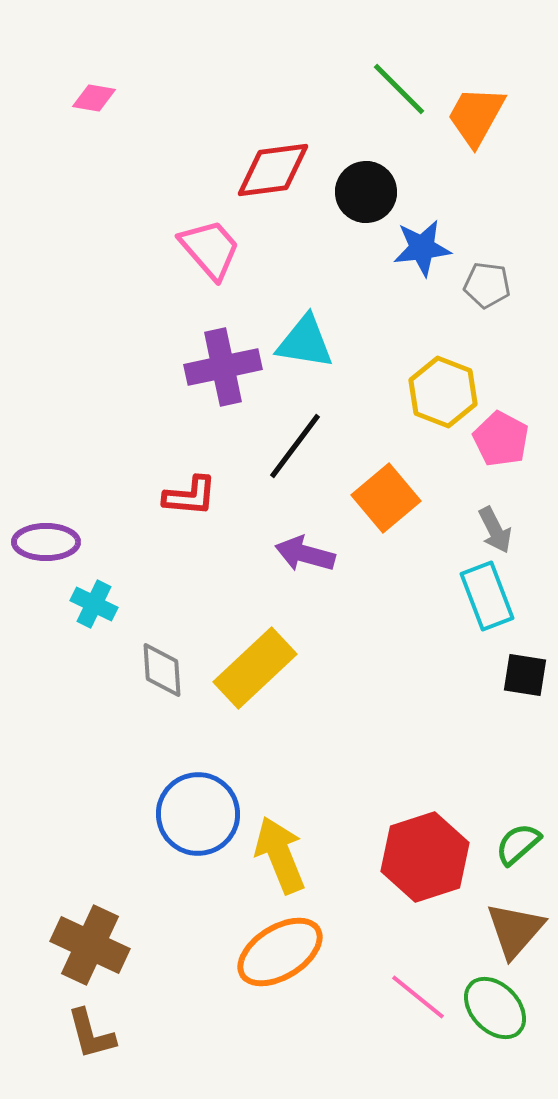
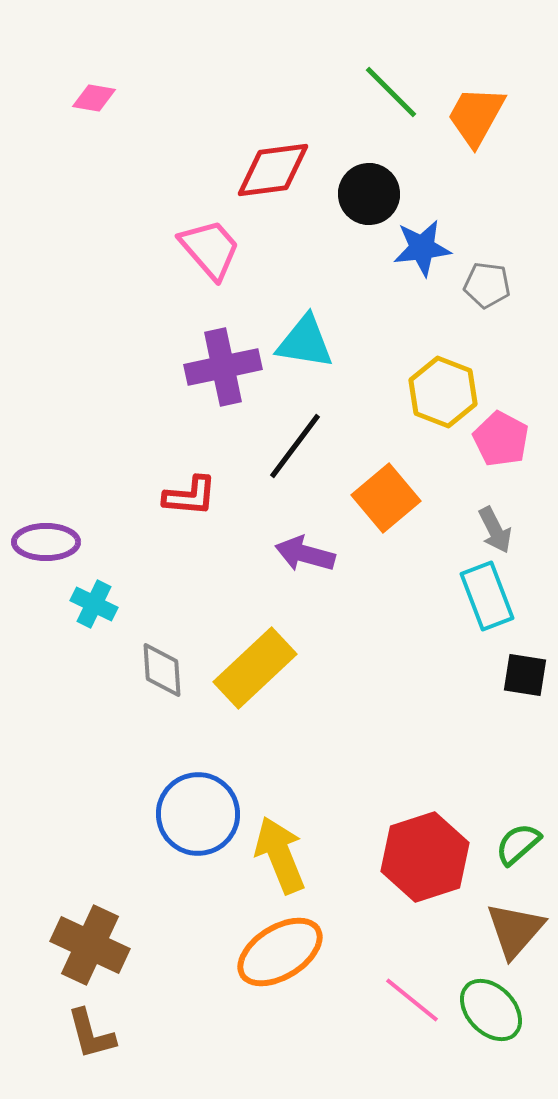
green line: moved 8 px left, 3 px down
black circle: moved 3 px right, 2 px down
pink line: moved 6 px left, 3 px down
green ellipse: moved 4 px left, 2 px down
